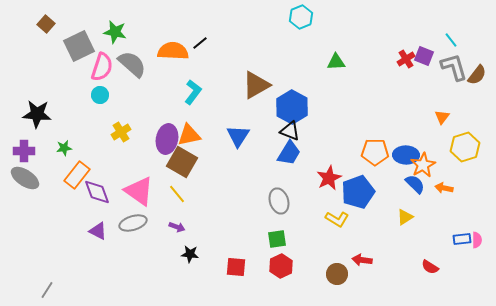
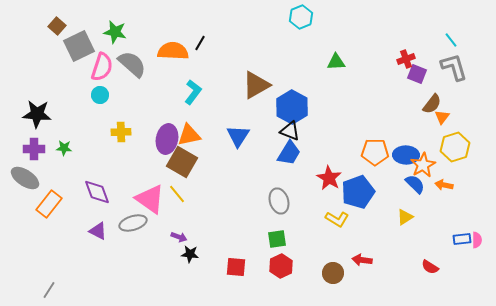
brown square at (46, 24): moved 11 px right, 2 px down
black line at (200, 43): rotated 21 degrees counterclockwise
purple square at (424, 56): moved 7 px left, 18 px down
red cross at (406, 59): rotated 12 degrees clockwise
brown semicircle at (477, 75): moved 45 px left, 29 px down
yellow cross at (121, 132): rotated 30 degrees clockwise
yellow hexagon at (465, 147): moved 10 px left
green star at (64, 148): rotated 14 degrees clockwise
purple cross at (24, 151): moved 10 px right, 2 px up
orange rectangle at (77, 175): moved 28 px left, 29 px down
red star at (329, 178): rotated 15 degrees counterclockwise
orange arrow at (444, 188): moved 3 px up
pink triangle at (139, 191): moved 11 px right, 8 px down
purple arrow at (177, 227): moved 2 px right, 10 px down
brown circle at (337, 274): moved 4 px left, 1 px up
gray line at (47, 290): moved 2 px right
